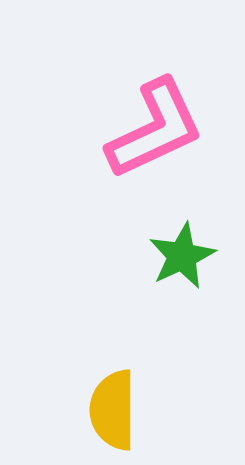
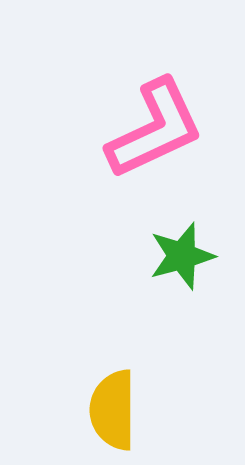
green star: rotated 10 degrees clockwise
